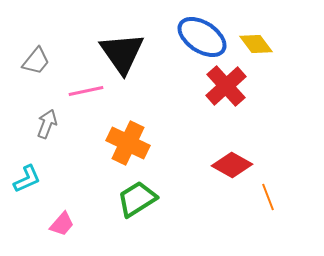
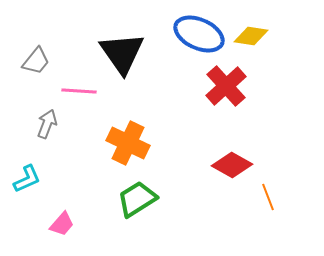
blue ellipse: moved 3 px left, 3 px up; rotated 9 degrees counterclockwise
yellow diamond: moved 5 px left, 8 px up; rotated 44 degrees counterclockwise
pink line: moved 7 px left; rotated 16 degrees clockwise
